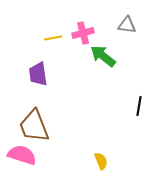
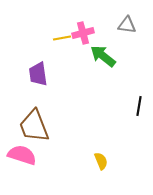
yellow line: moved 9 px right
